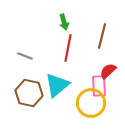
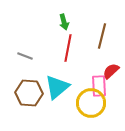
red semicircle: moved 3 px right
cyan triangle: moved 2 px down
brown hexagon: rotated 8 degrees counterclockwise
